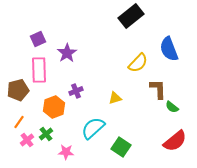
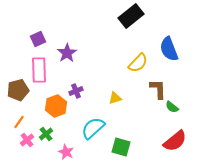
orange hexagon: moved 2 px right, 1 px up
green square: rotated 18 degrees counterclockwise
pink star: rotated 21 degrees clockwise
